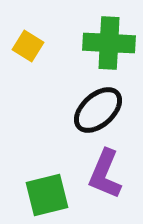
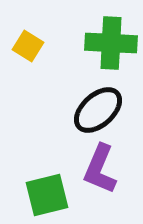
green cross: moved 2 px right
purple L-shape: moved 5 px left, 5 px up
